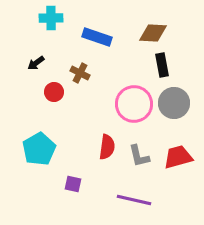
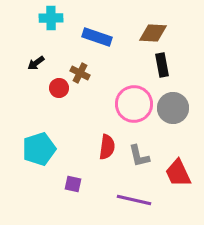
red circle: moved 5 px right, 4 px up
gray circle: moved 1 px left, 5 px down
cyan pentagon: rotated 12 degrees clockwise
red trapezoid: moved 16 px down; rotated 100 degrees counterclockwise
